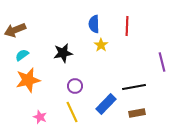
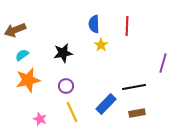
purple line: moved 1 px right, 1 px down; rotated 30 degrees clockwise
purple circle: moved 9 px left
pink star: moved 2 px down
